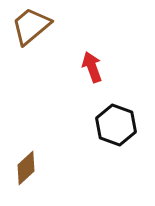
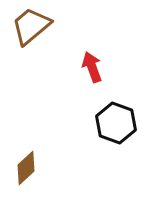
black hexagon: moved 2 px up
